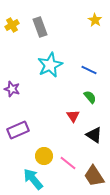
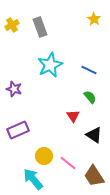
yellow star: moved 1 px left, 1 px up
purple star: moved 2 px right
